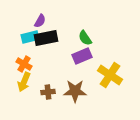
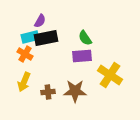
purple rectangle: rotated 18 degrees clockwise
orange cross: moved 1 px right, 10 px up
